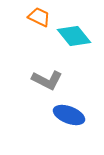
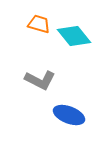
orange trapezoid: moved 7 px down; rotated 10 degrees counterclockwise
gray L-shape: moved 7 px left
